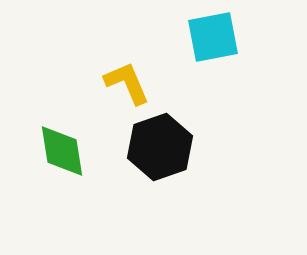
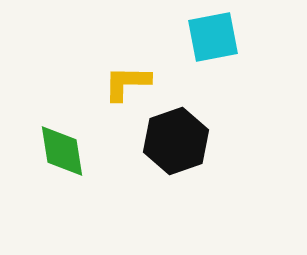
yellow L-shape: rotated 66 degrees counterclockwise
black hexagon: moved 16 px right, 6 px up
